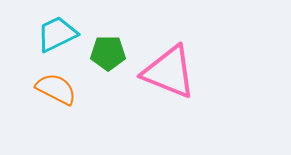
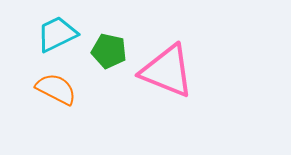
green pentagon: moved 1 px right, 2 px up; rotated 12 degrees clockwise
pink triangle: moved 2 px left, 1 px up
